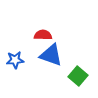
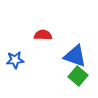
blue triangle: moved 24 px right, 1 px down
